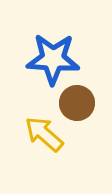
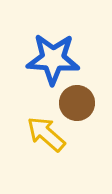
yellow arrow: moved 2 px right
